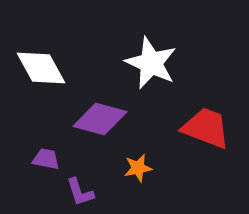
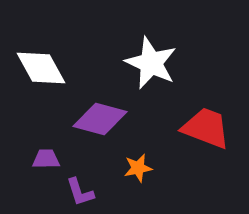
purple trapezoid: rotated 12 degrees counterclockwise
